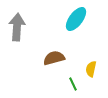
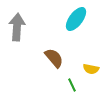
brown semicircle: rotated 65 degrees clockwise
yellow semicircle: rotated 91 degrees counterclockwise
green line: moved 1 px left, 1 px down
